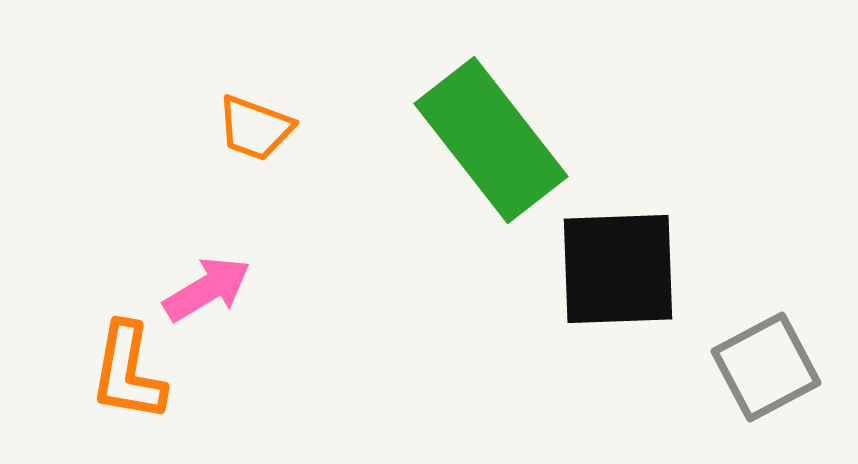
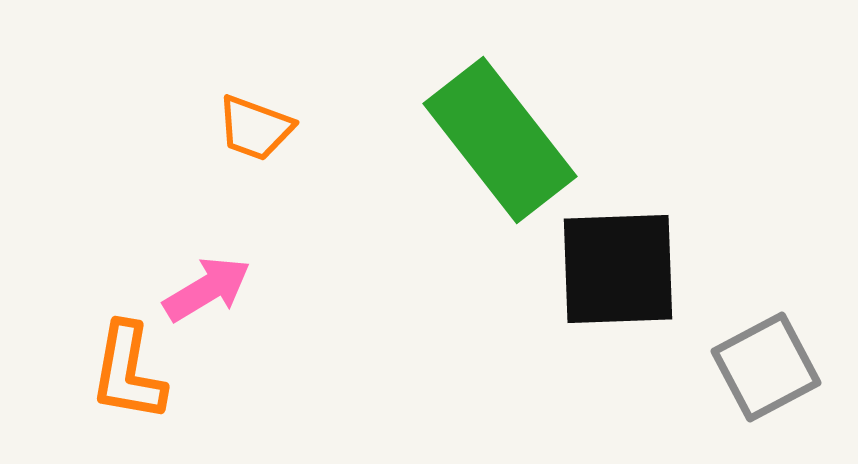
green rectangle: moved 9 px right
